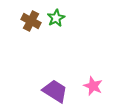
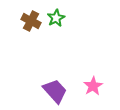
pink star: rotated 18 degrees clockwise
purple trapezoid: rotated 16 degrees clockwise
